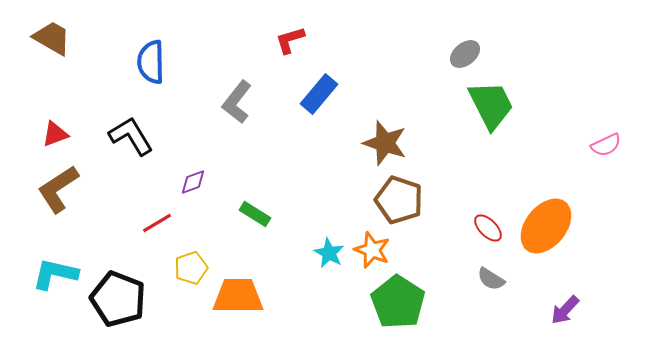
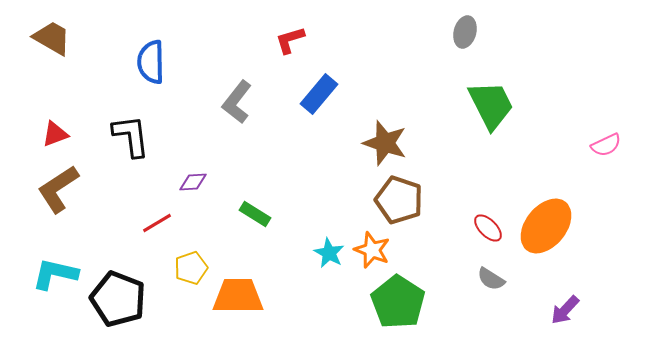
gray ellipse: moved 22 px up; rotated 36 degrees counterclockwise
black L-shape: rotated 24 degrees clockwise
purple diamond: rotated 16 degrees clockwise
